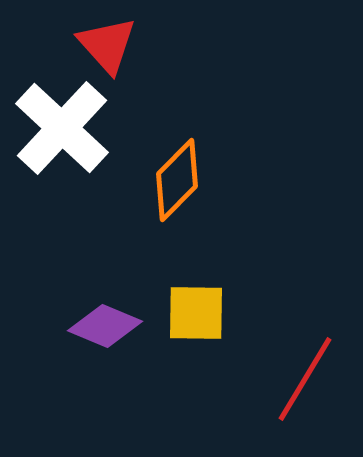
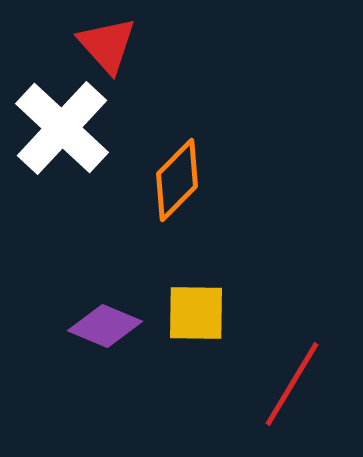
red line: moved 13 px left, 5 px down
